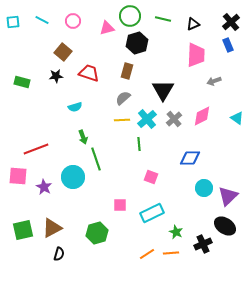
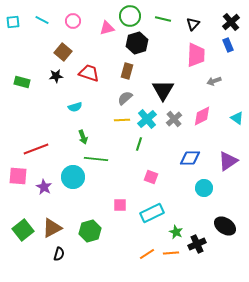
black triangle at (193, 24): rotated 24 degrees counterclockwise
gray semicircle at (123, 98): moved 2 px right
green line at (139, 144): rotated 24 degrees clockwise
green line at (96, 159): rotated 65 degrees counterclockwise
purple triangle at (228, 196): moved 35 px up; rotated 10 degrees clockwise
green square at (23, 230): rotated 25 degrees counterclockwise
green hexagon at (97, 233): moved 7 px left, 2 px up
black cross at (203, 244): moved 6 px left
